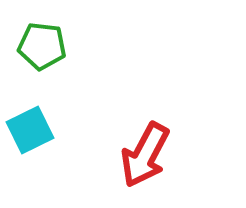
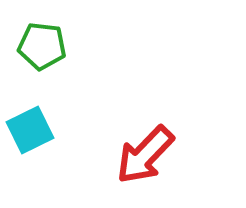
red arrow: rotated 16 degrees clockwise
